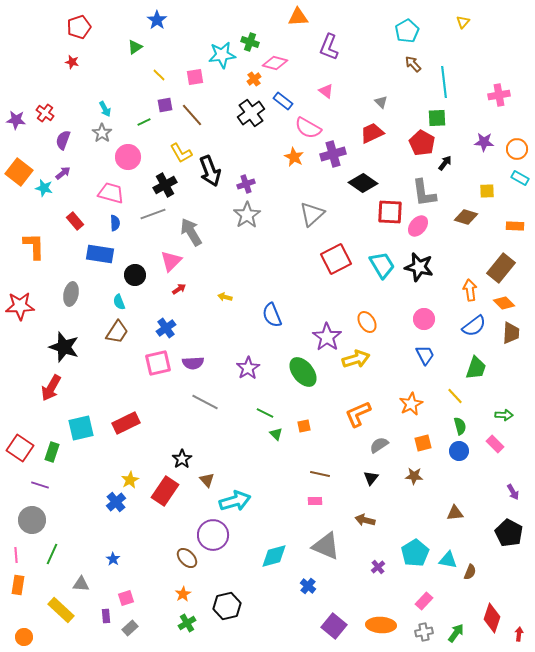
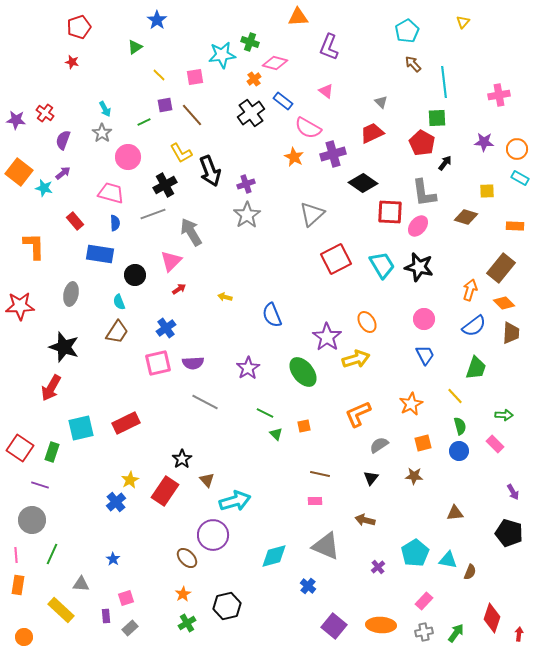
orange arrow at (470, 290): rotated 25 degrees clockwise
black pentagon at (509, 533): rotated 12 degrees counterclockwise
